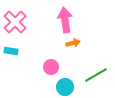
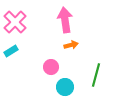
orange arrow: moved 2 px left, 2 px down
cyan rectangle: rotated 40 degrees counterclockwise
green line: rotated 45 degrees counterclockwise
